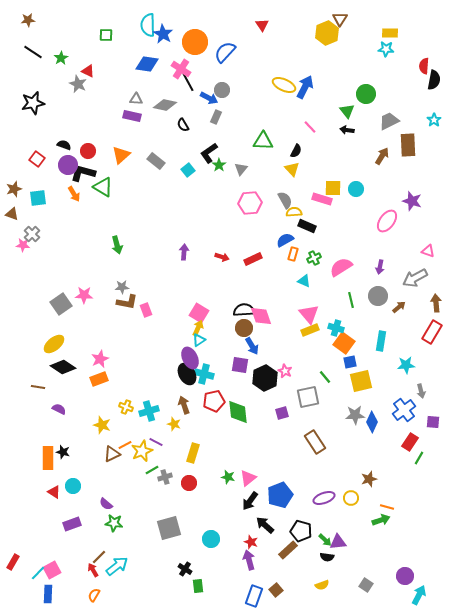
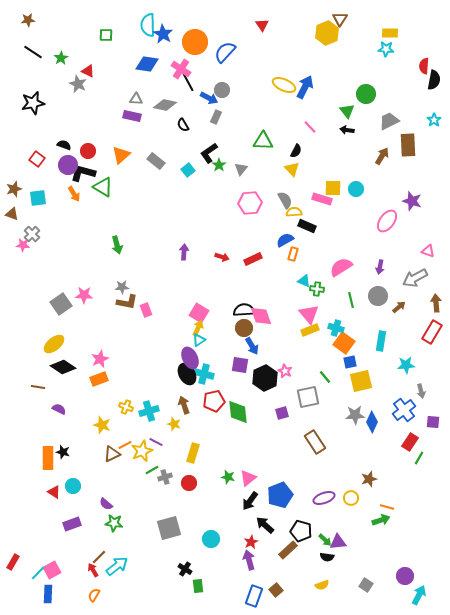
green cross at (314, 258): moved 3 px right, 31 px down; rotated 32 degrees clockwise
red star at (251, 542): rotated 24 degrees clockwise
